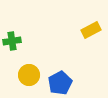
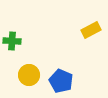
green cross: rotated 12 degrees clockwise
blue pentagon: moved 1 px right, 2 px up; rotated 20 degrees counterclockwise
